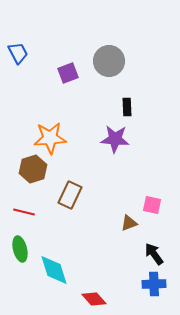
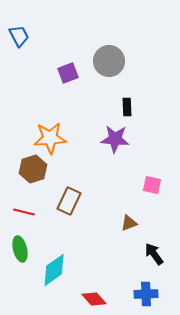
blue trapezoid: moved 1 px right, 17 px up
brown rectangle: moved 1 px left, 6 px down
pink square: moved 20 px up
cyan diamond: rotated 72 degrees clockwise
blue cross: moved 8 px left, 10 px down
